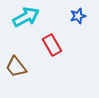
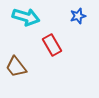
cyan arrow: rotated 44 degrees clockwise
